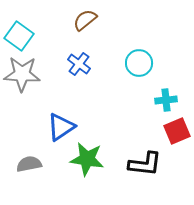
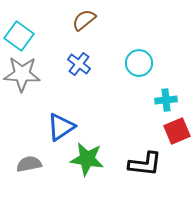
brown semicircle: moved 1 px left
